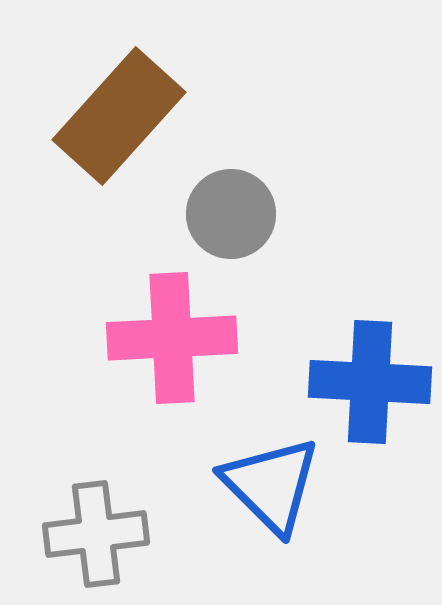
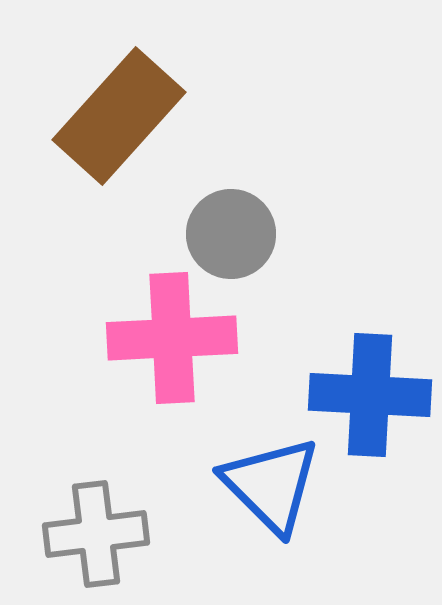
gray circle: moved 20 px down
blue cross: moved 13 px down
